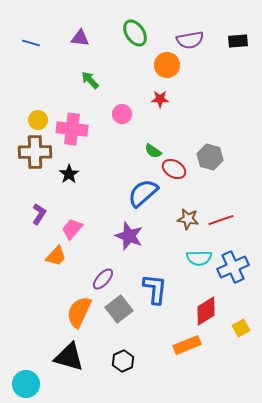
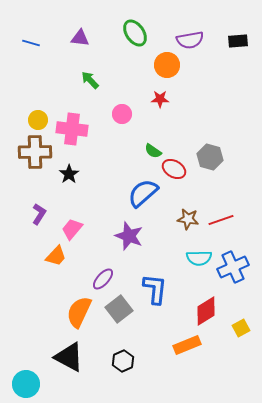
black triangle: rotated 12 degrees clockwise
